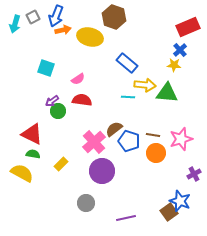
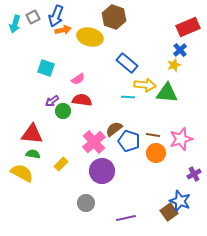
yellow star: rotated 24 degrees counterclockwise
green circle: moved 5 px right
red triangle: rotated 20 degrees counterclockwise
